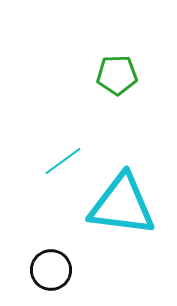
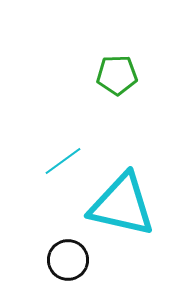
cyan triangle: rotated 6 degrees clockwise
black circle: moved 17 px right, 10 px up
